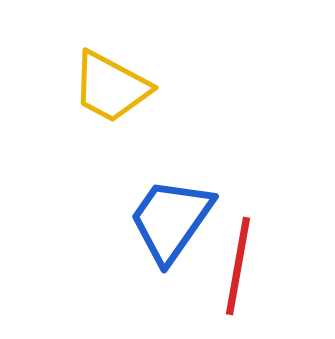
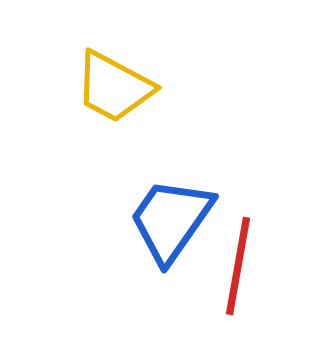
yellow trapezoid: moved 3 px right
